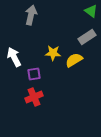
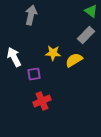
gray rectangle: moved 1 px left, 2 px up; rotated 12 degrees counterclockwise
red cross: moved 8 px right, 4 px down
